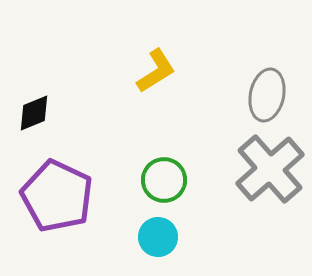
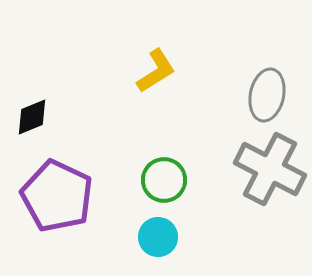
black diamond: moved 2 px left, 4 px down
gray cross: rotated 22 degrees counterclockwise
